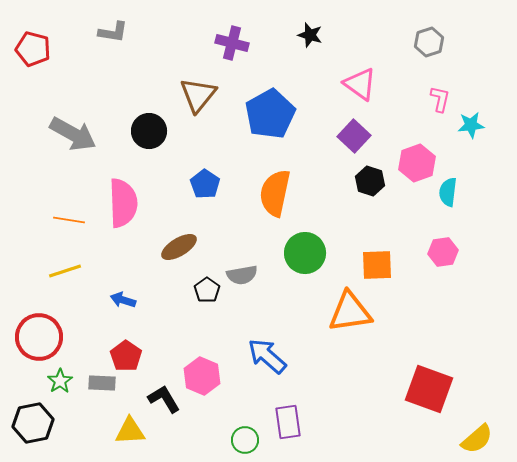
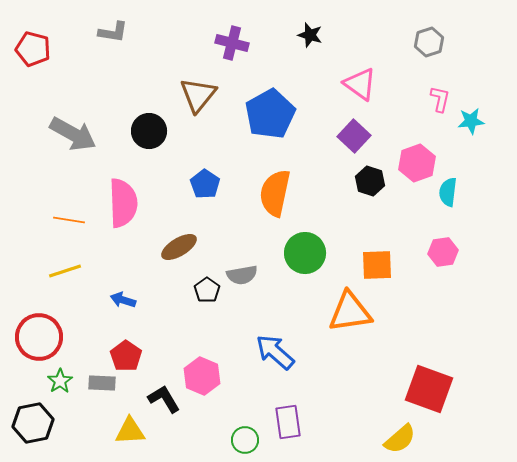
cyan star at (471, 125): moved 4 px up
blue arrow at (267, 356): moved 8 px right, 4 px up
yellow semicircle at (477, 439): moved 77 px left
